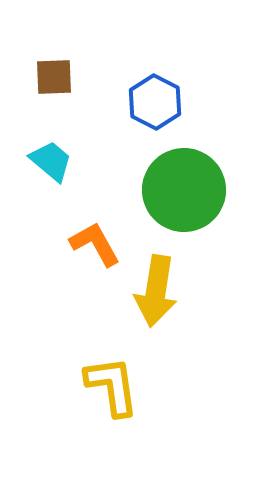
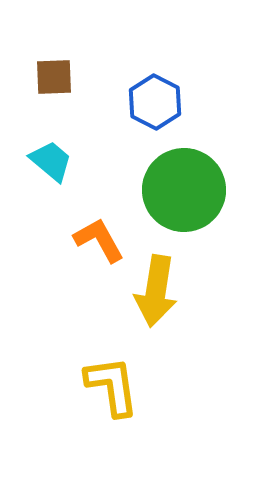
orange L-shape: moved 4 px right, 4 px up
